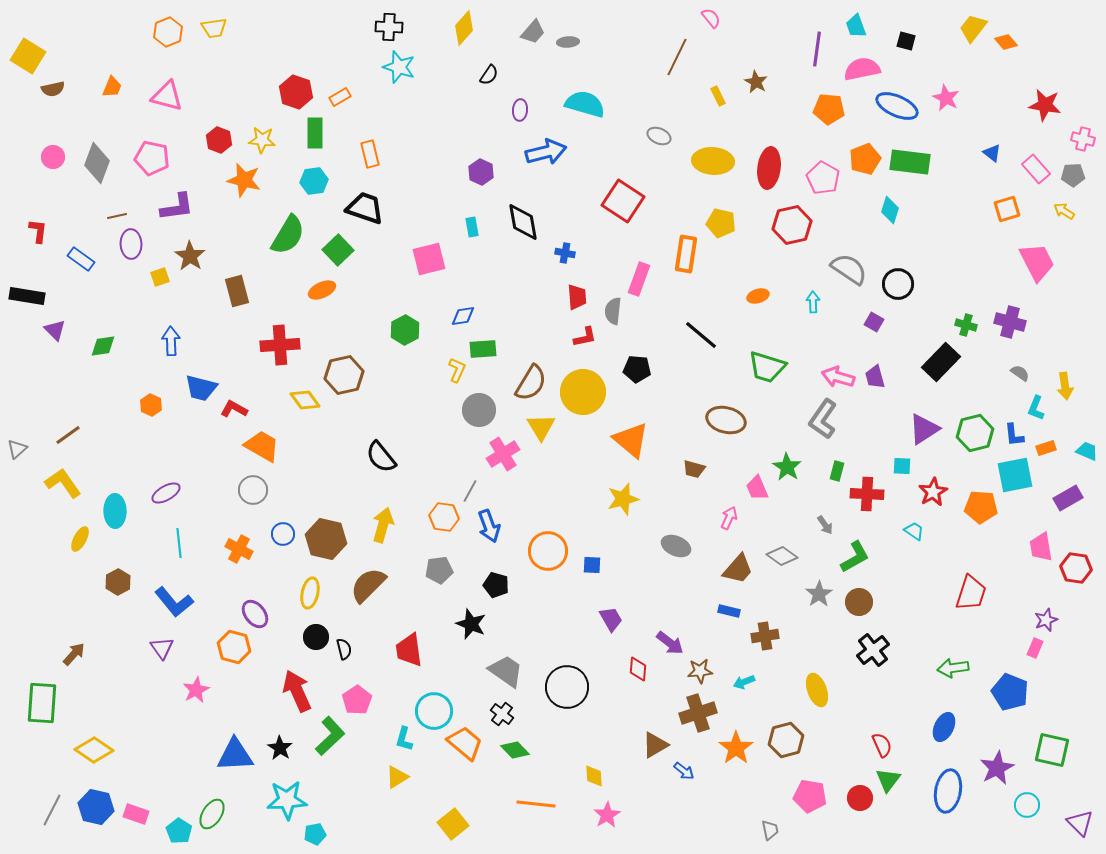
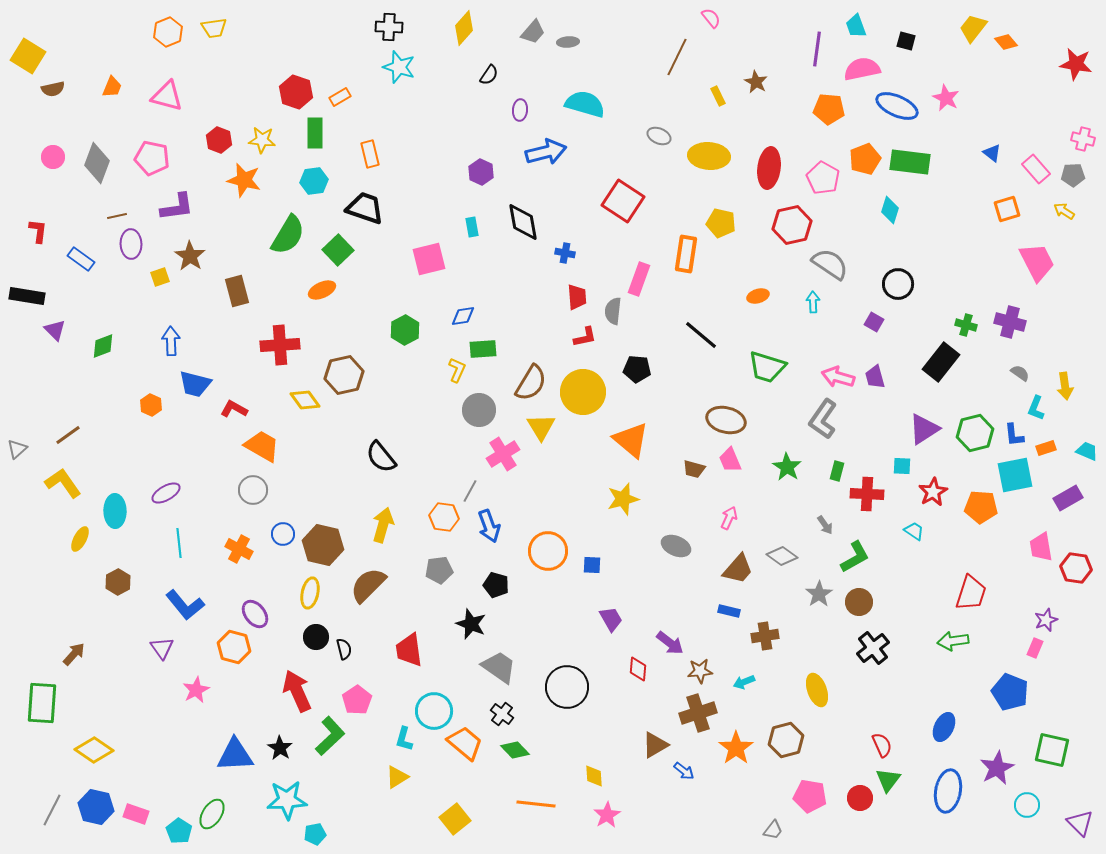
red star at (1045, 105): moved 31 px right, 41 px up
yellow ellipse at (713, 161): moved 4 px left, 5 px up
gray semicircle at (849, 269): moved 19 px left, 5 px up
green diamond at (103, 346): rotated 12 degrees counterclockwise
black rectangle at (941, 362): rotated 6 degrees counterclockwise
blue trapezoid at (201, 388): moved 6 px left, 4 px up
pink trapezoid at (757, 488): moved 27 px left, 28 px up
brown hexagon at (326, 539): moved 3 px left, 6 px down
blue L-shape at (174, 602): moved 11 px right, 3 px down
black cross at (873, 650): moved 2 px up
green arrow at (953, 668): moved 27 px up
gray trapezoid at (506, 671): moved 7 px left, 4 px up
yellow square at (453, 824): moved 2 px right, 5 px up
gray trapezoid at (770, 830): moved 3 px right; rotated 50 degrees clockwise
